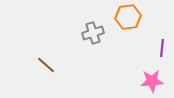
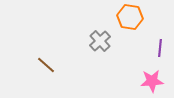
orange hexagon: moved 2 px right; rotated 15 degrees clockwise
gray cross: moved 7 px right, 8 px down; rotated 25 degrees counterclockwise
purple line: moved 2 px left
